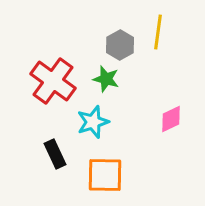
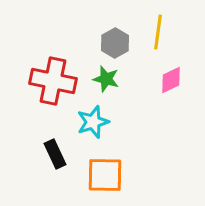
gray hexagon: moved 5 px left, 2 px up
red cross: rotated 24 degrees counterclockwise
pink diamond: moved 39 px up
